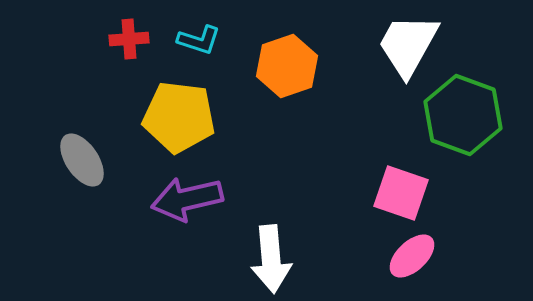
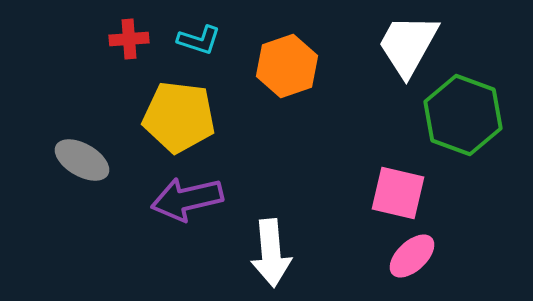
gray ellipse: rotated 26 degrees counterclockwise
pink square: moved 3 px left; rotated 6 degrees counterclockwise
white arrow: moved 6 px up
